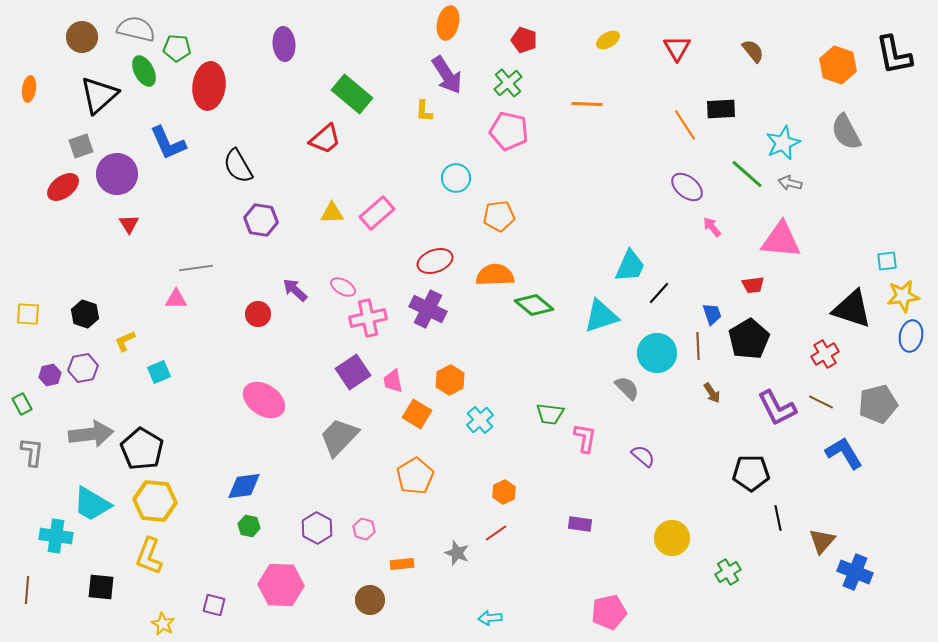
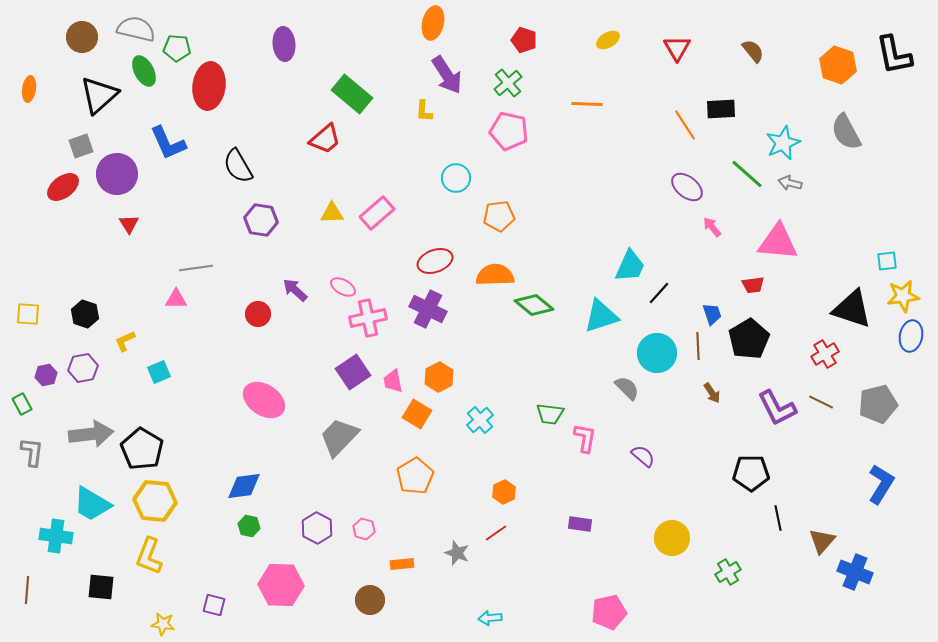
orange ellipse at (448, 23): moved 15 px left
pink triangle at (781, 240): moved 3 px left, 2 px down
purple hexagon at (50, 375): moved 4 px left
orange hexagon at (450, 380): moved 11 px left, 3 px up
blue L-shape at (844, 453): moved 37 px right, 31 px down; rotated 63 degrees clockwise
yellow star at (163, 624): rotated 20 degrees counterclockwise
